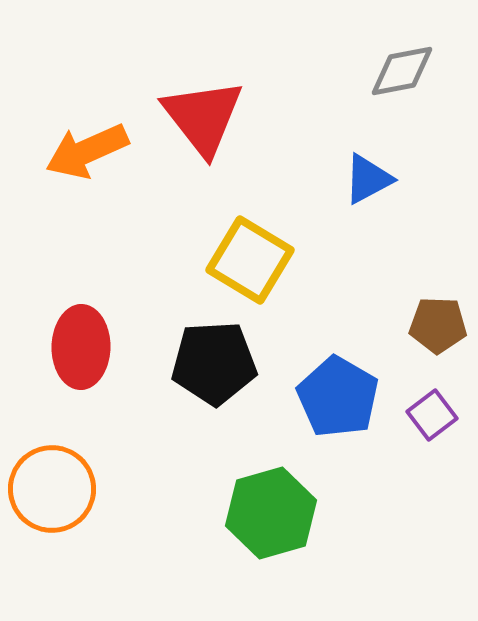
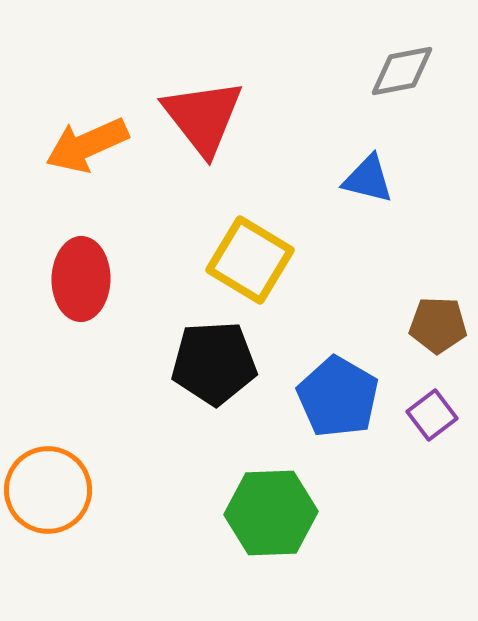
orange arrow: moved 6 px up
blue triangle: rotated 42 degrees clockwise
red ellipse: moved 68 px up
orange circle: moved 4 px left, 1 px down
green hexagon: rotated 14 degrees clockwise
